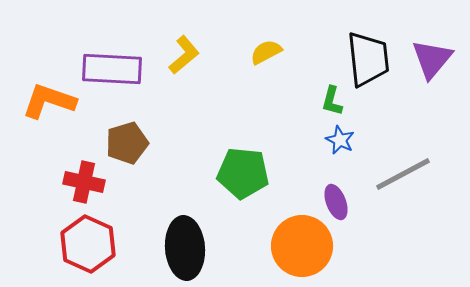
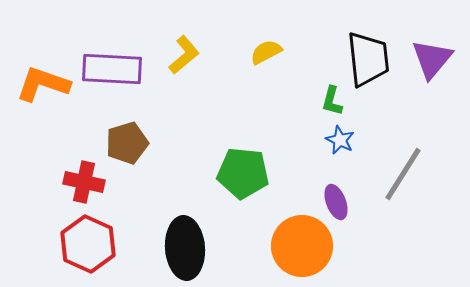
orange L-shape: moved 6 px left, 17 px up
gray line: rotated 30 degrees counterclockwise
